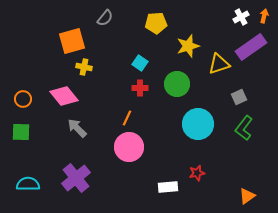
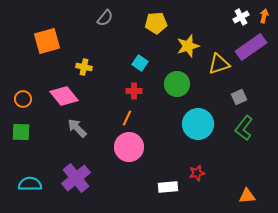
orange square: moved 25 px left
red cross: moved 6 px left, 3 px down
cyan semicircle: moved 2 px right
orange triangle: rotated 30 degrees clockwise
